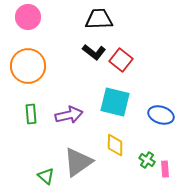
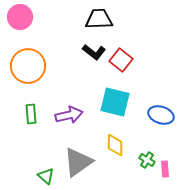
pink circle: moved 8 px left
